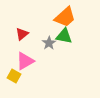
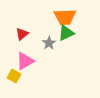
orange trapezoid: rotated 40 degrees clockwise
green triangle: moved 2 px right, 3 px up; rotated 36 degrees counterclockwise
